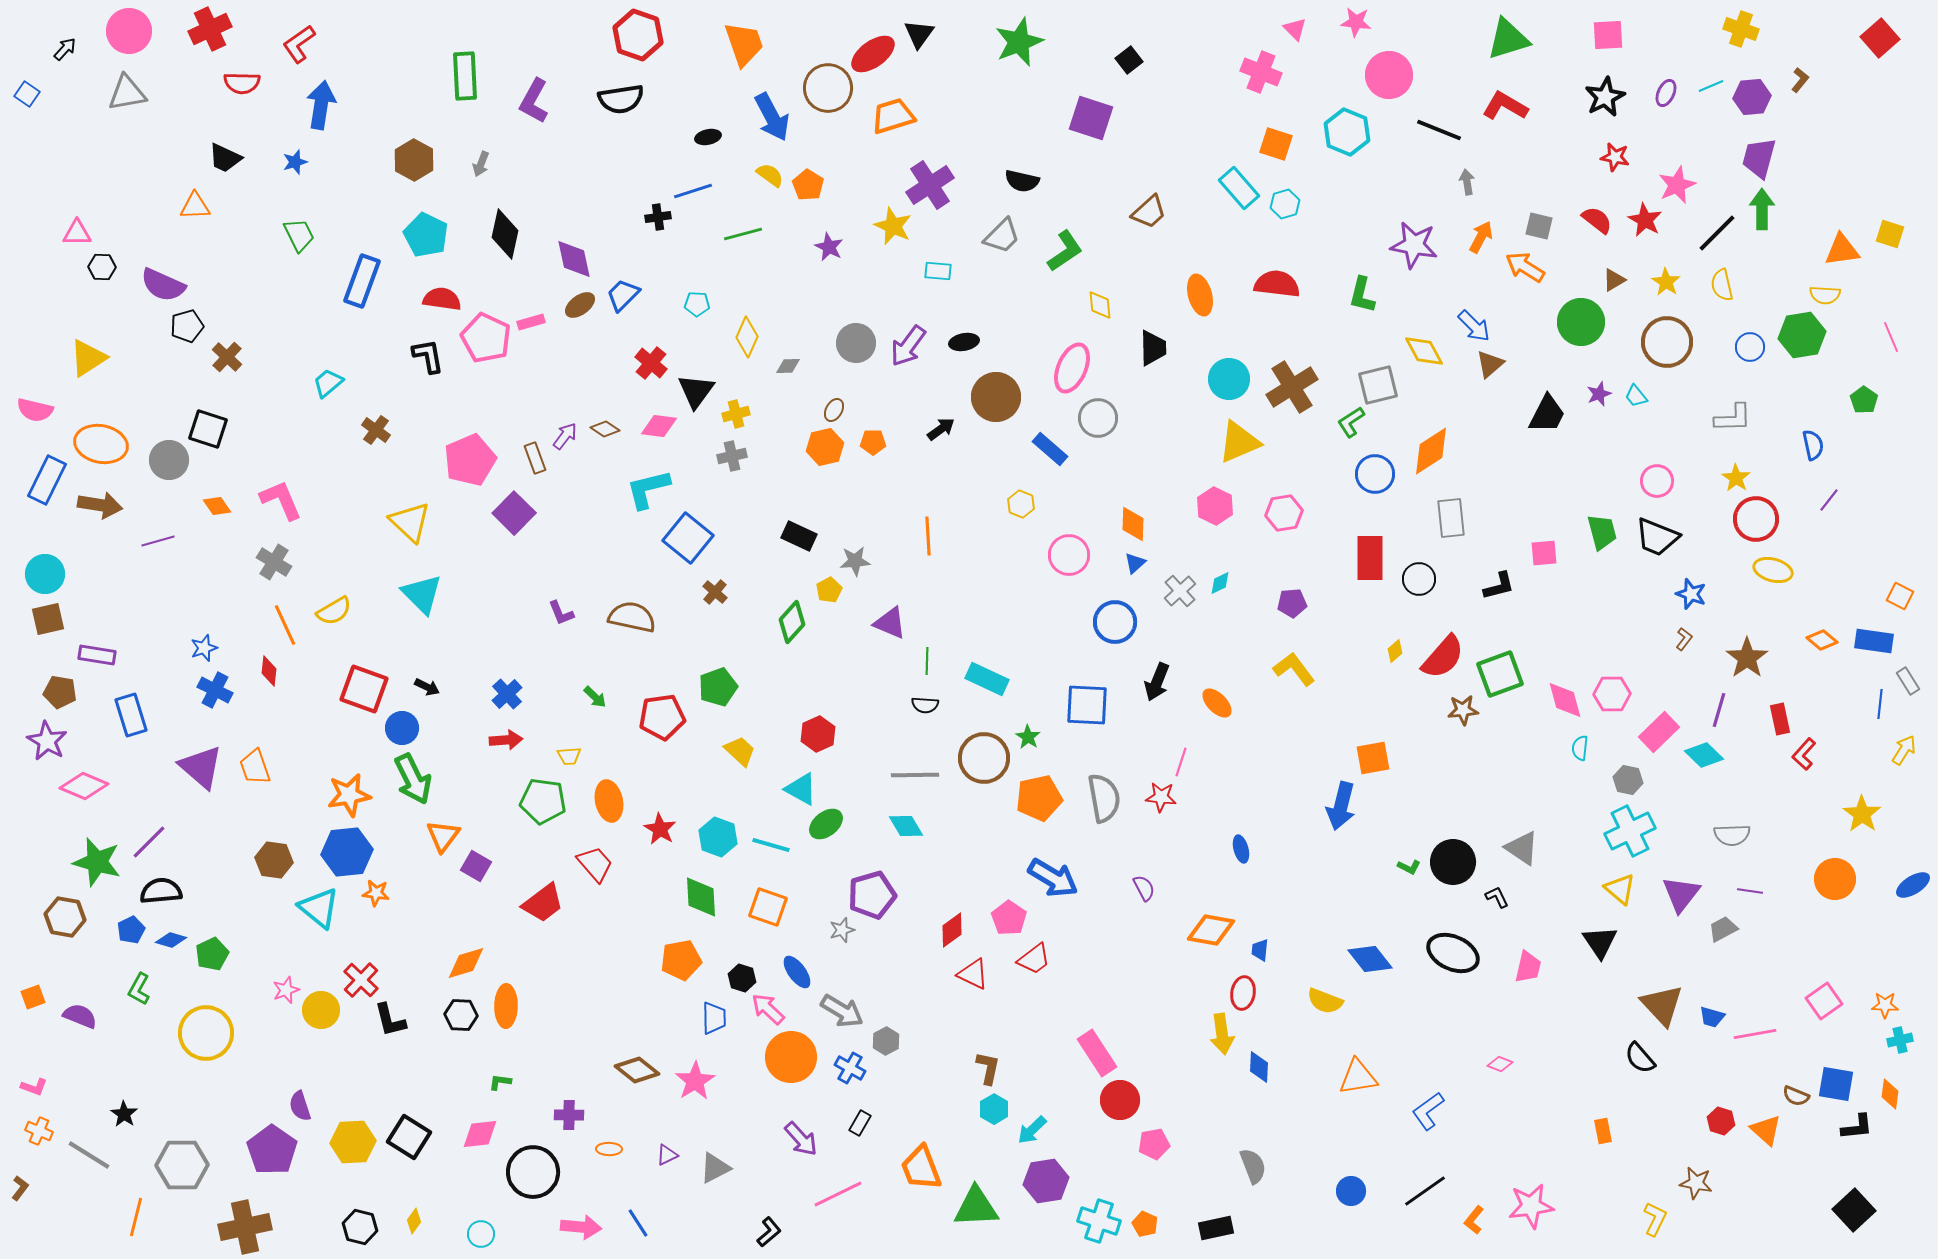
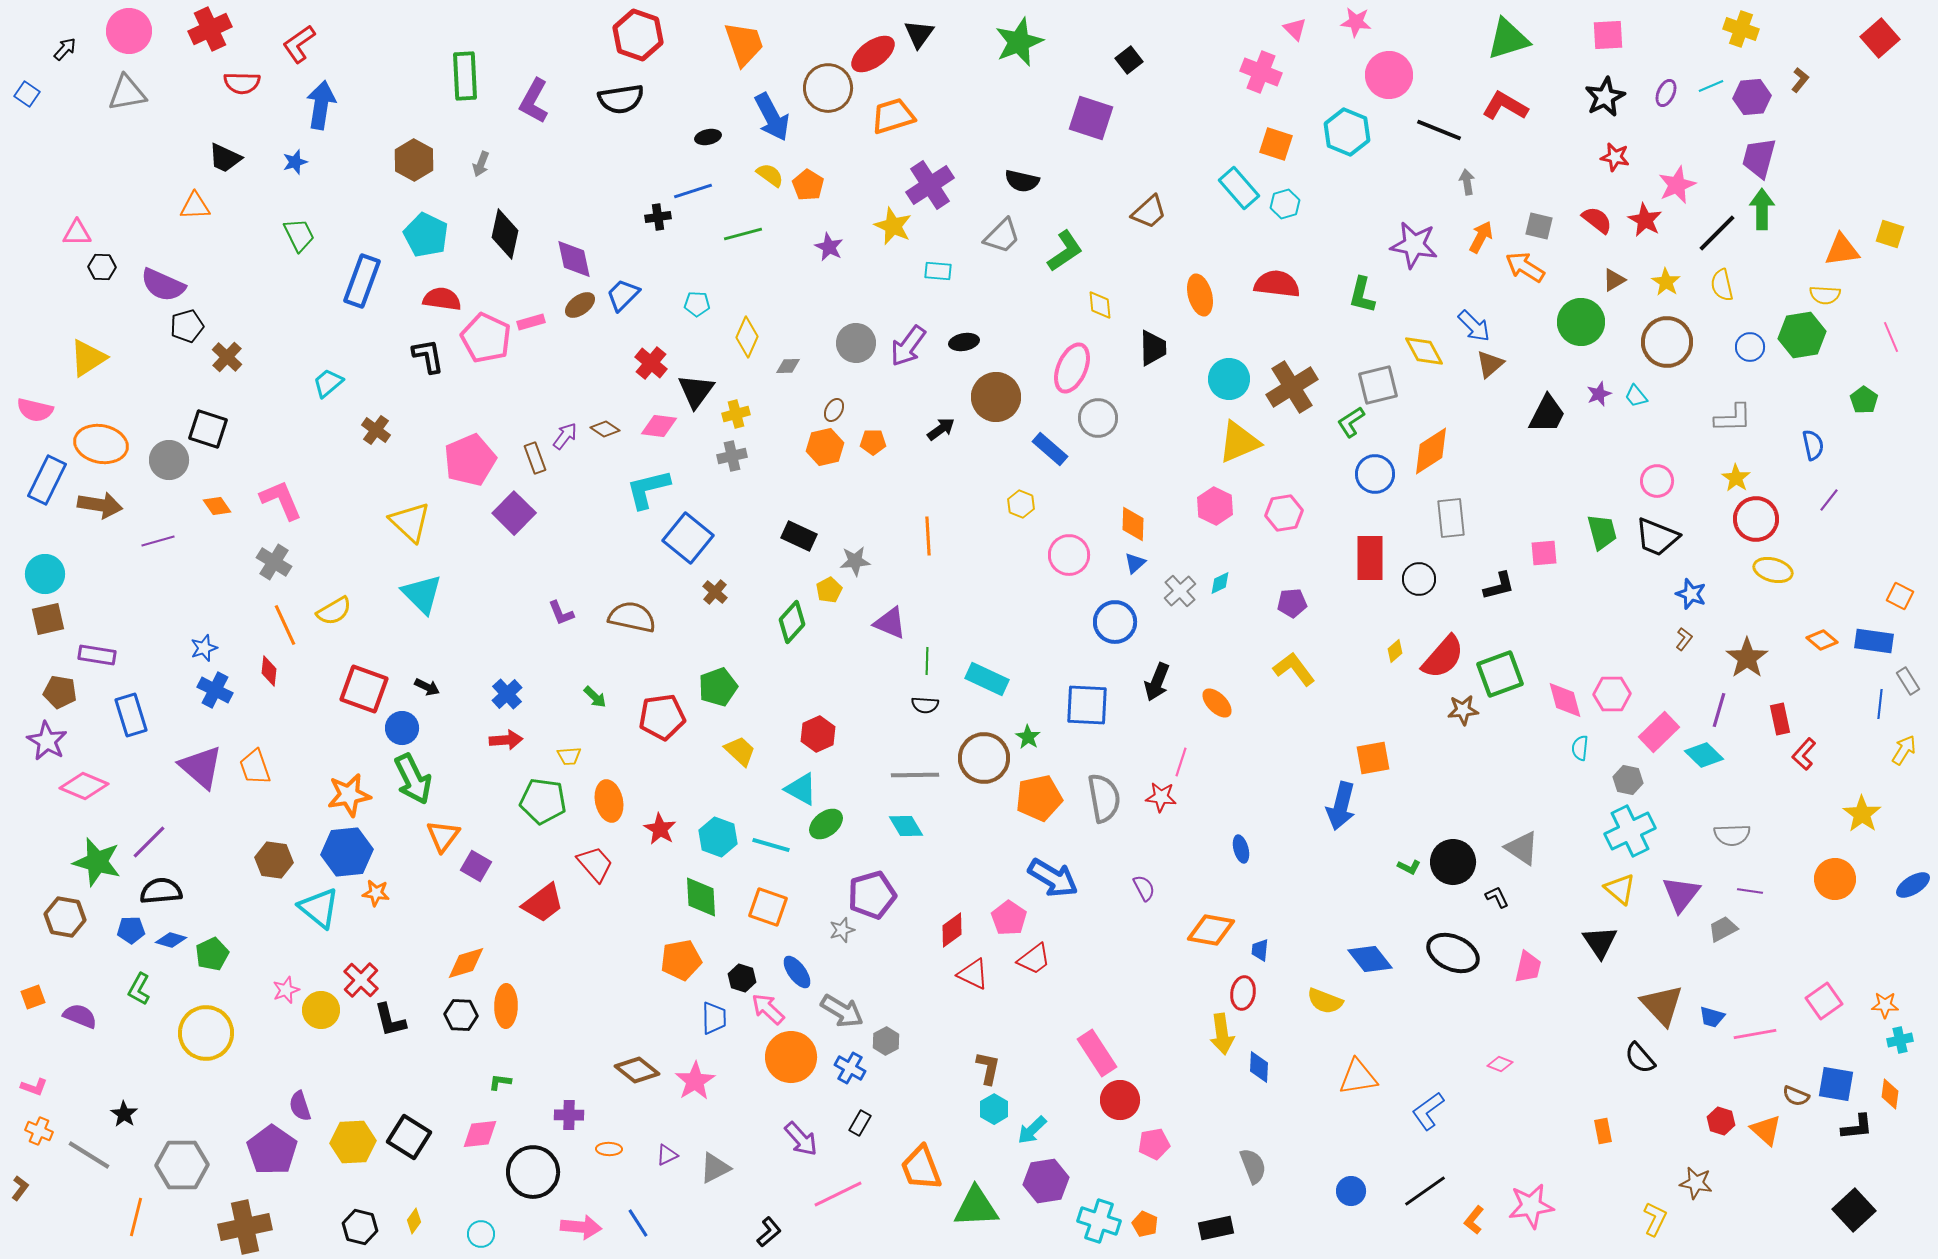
blue pentagon at (131, 930): rotated 24 degrees clockwise
